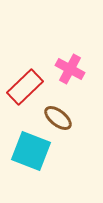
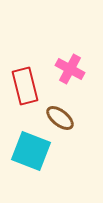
red rectangle: moved 1 px up; rotated 60 degrees counterclockwise
brown ellipse: moved 2 px right
